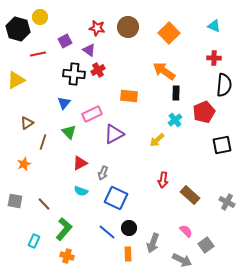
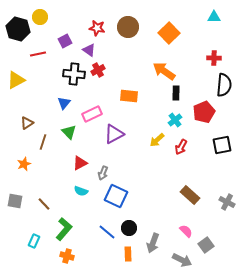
cyan triangle at (214, 26): moved 9 px up; rotated 24 degrees counterclockwise
red arrow at (163, 180): moved 18 px right, 33 px up; rotated 21 degrees clockwise
blue square at (116, 198): moved 2 px up
